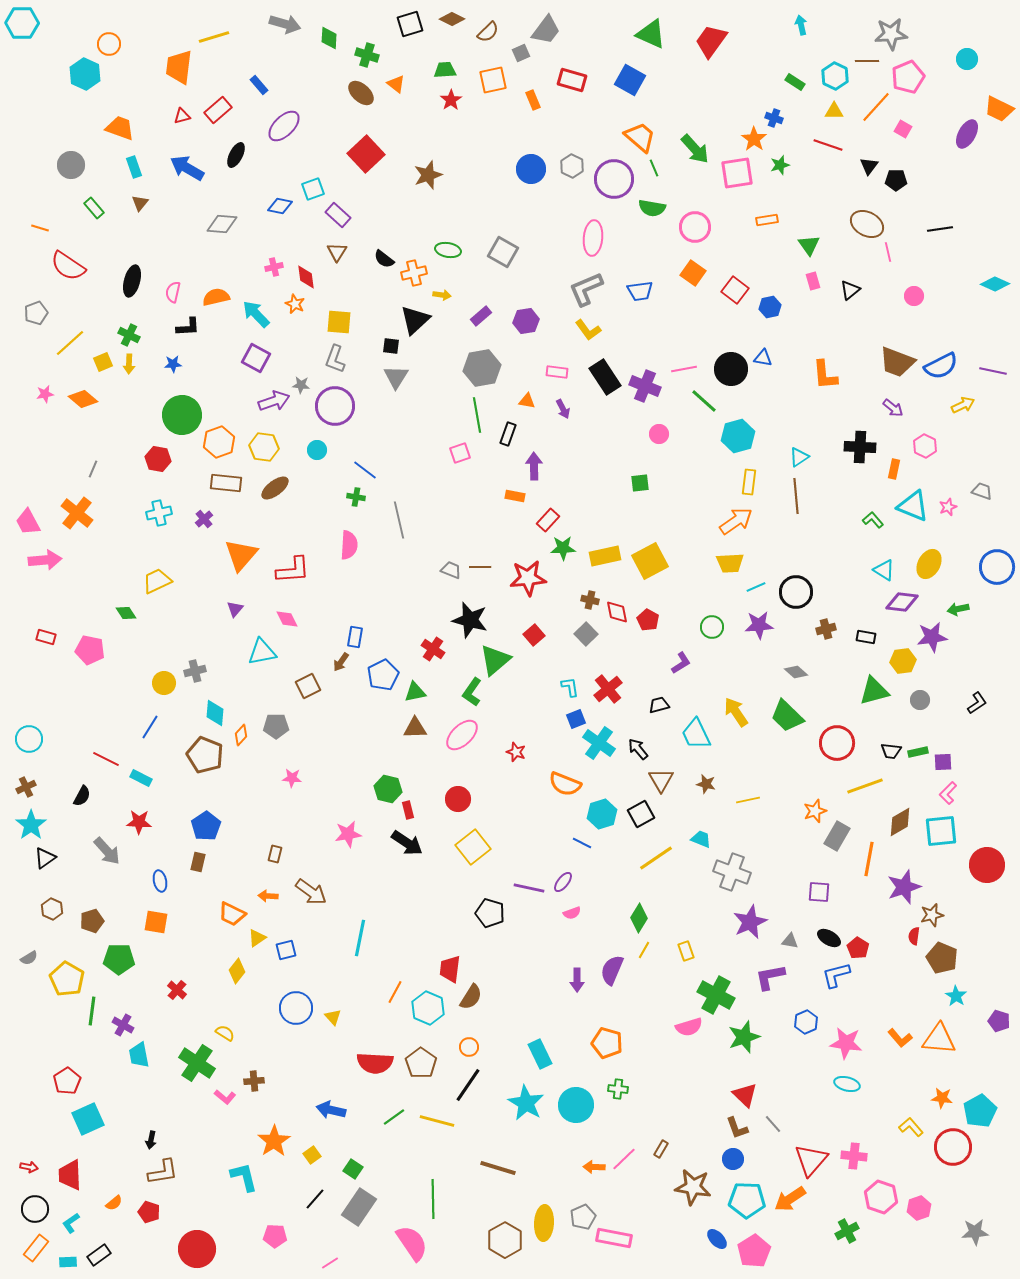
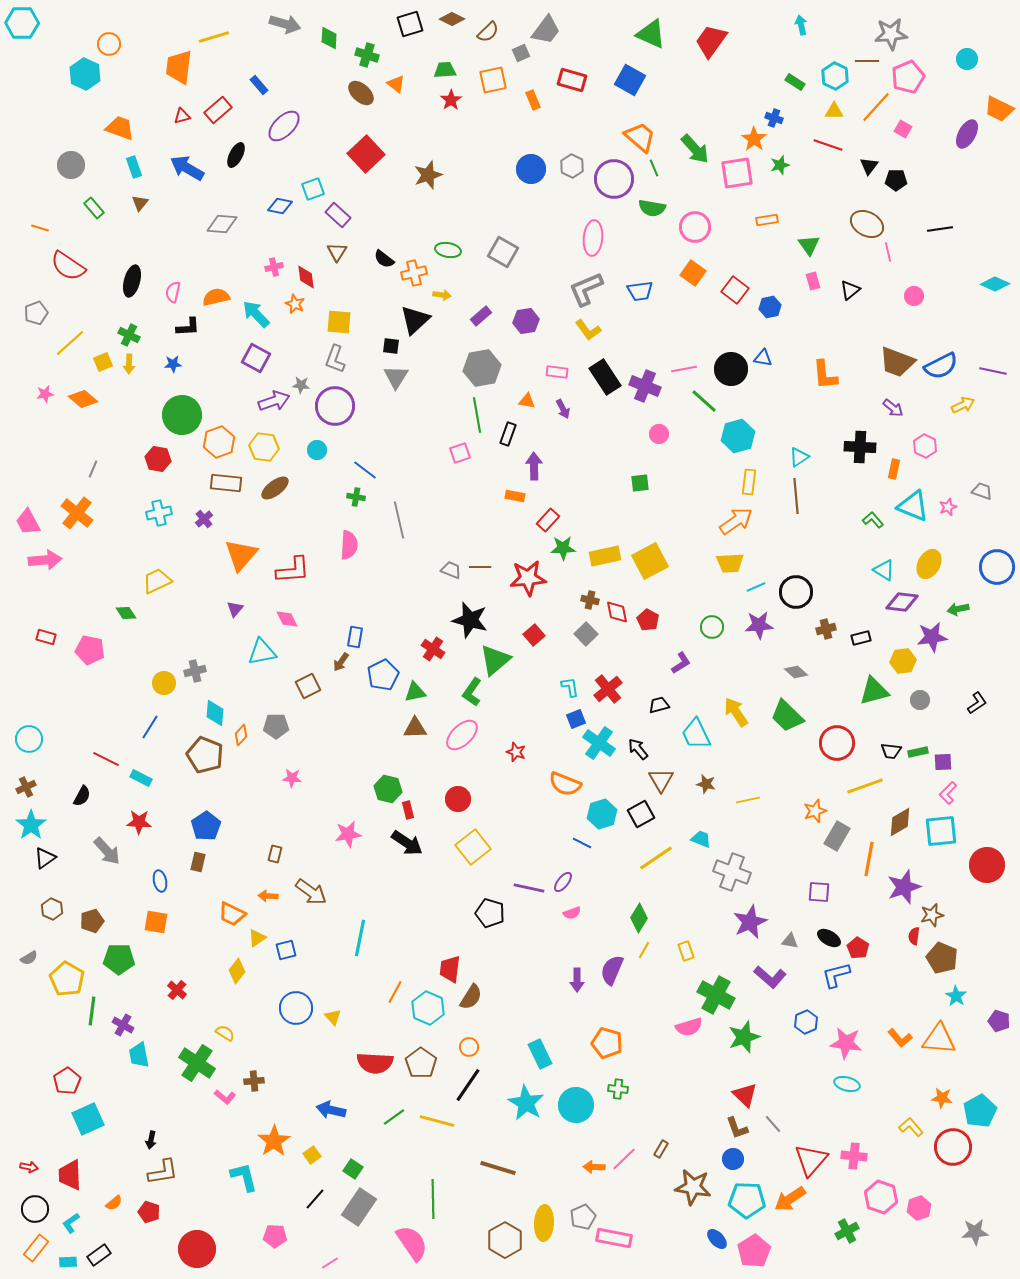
black rectangle at (866, 637): moved 5 px left, 1 px down; rotated 24 degrees counterclockwise
purple L-shape at (770, 977): rotated 128 degrees counterclockwise
